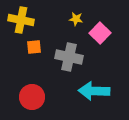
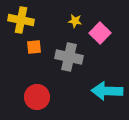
yellow star: moved 1 px left, 2 px down
cyan arrow: moved 13 px right
red circle: moved 5 px right
